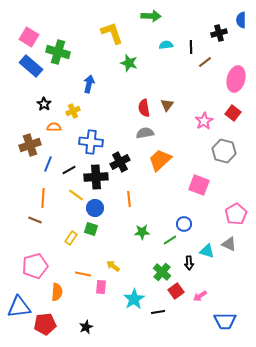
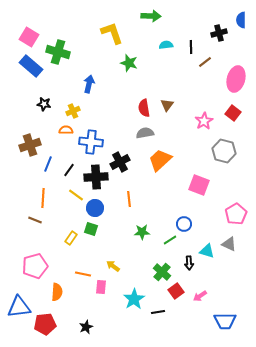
black star at (44, 104): rotated 24 degrees counterclockwise
orange semicircle at (54, 127): moved 12 px right, 3 px down
black line at (69, 170): rotated 24 degrees counterclockwise
